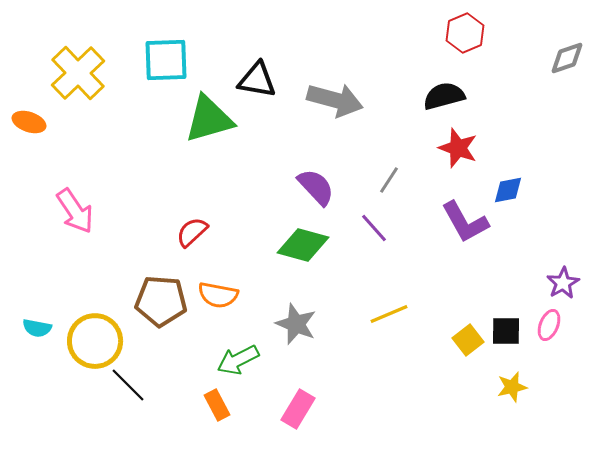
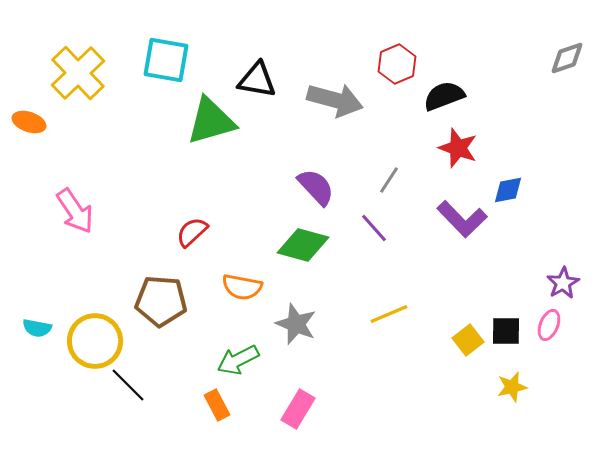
red hexagon: moved 68 px left, 31 px down
cyan square: rotated 12 degrees clockwise
black semicircle: rotated 6 degrees counterclockwise
green triangle: moved 2 px right, 2 px down
purple L-shape: moved 3 px left, 3 px up; rotated 15 degrees counterclockwise
orange semicircle: moved 24 px right, 8 px up
